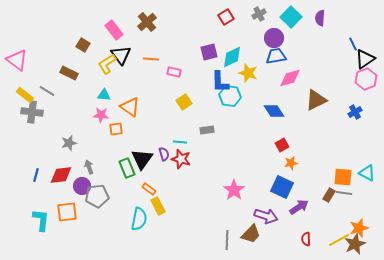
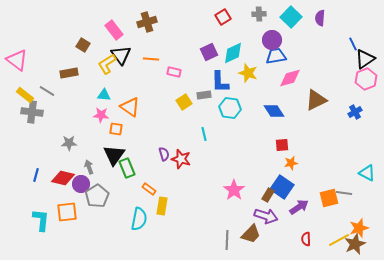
gray cross at (259, 14): rotated 24 degrees clockwise
red square at (226, 17): moved 3 px left
brown cross at (147, 22): rotated 24 degrees clockwise
purple circle at (274, 38): moved 2 px left, 2 px down
purple square at (209, 52): rotated 12 degrees counterclockwise
cyan diamond at (232, 57): moved 1 px right, 4 px up
brown rectangle at (69, 73): rotated 36 degrees counterclockwise
cyan hexagon at (230, 96): moved 12 px down
orange square at (116, 129): rotated 16 degrees clockwise
gray rectangle at (207, 130): moved 3 px left, 35 px up
cyan line at (180, 142): moved 24 px right, 8 px up; rotated 72 degrees clockwise
gray star at (69, 143): rotated 14 degrees clockwise
red square at (282, 145): rotated 24 degrees clockwise
black triangle at (142, 159): moved 28 px left, 4 px up
red diamond at (61, 175): moved 2 px right, 3 px down; rotated 20 degrees clockwise
orange square at (343, 177): moved 14 px left, 21 px down; rotated 18 degrees counterclockwise
purple circle at (82, 186): moved 1 px left, 2 px up
blue square at (282, 187): rotated 10 degrees clockwise
brown rectangle at (329, 195): moved 61 px left
gray pentagon at (97, 196): rotated 25 degrees counterclockwise
yellow rectangle at (158, 206): moved 4 px right; rotated 36 degrees clockwise
